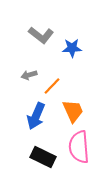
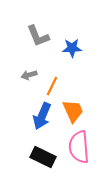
gray L-shape: moved 3 px left, 1 px down; rotated 30 degrees clockwise
orange line: rotated 18 degrees counterclockwise
blue arrow: moved 6 px right
